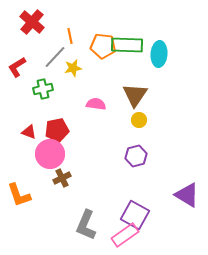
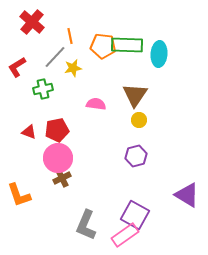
pink circle: moved 8 px right, 4 px down
